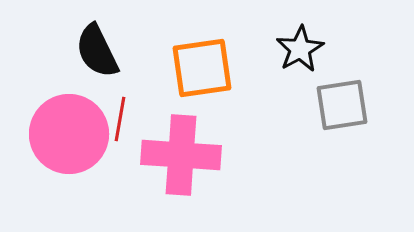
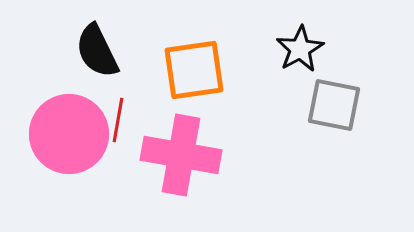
orange square: moved 8 px left, 2 px down
gray square: moved 8 px left; rotated 20 degrees clockwise
red line: moved 2 px left, 1 px down
pink cross: rotated 6 degrees clockwise
